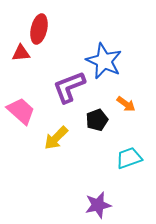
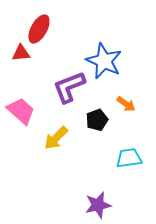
red ellipse: rotated 16 degrees clockwise
cyan trapezoid: rotated 12 degrees clockwise
